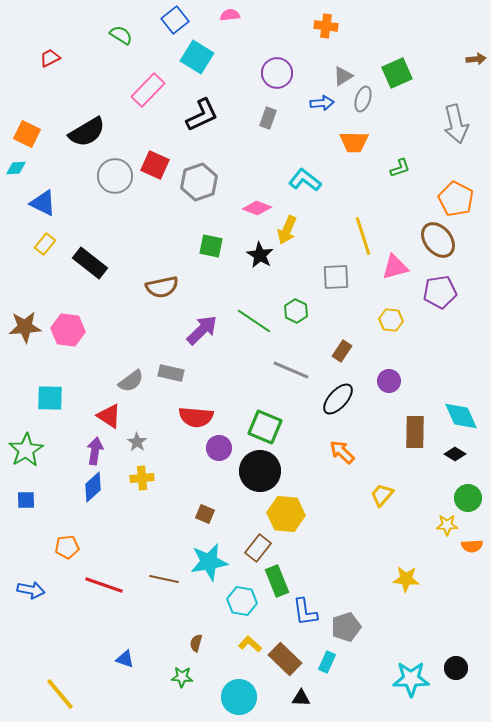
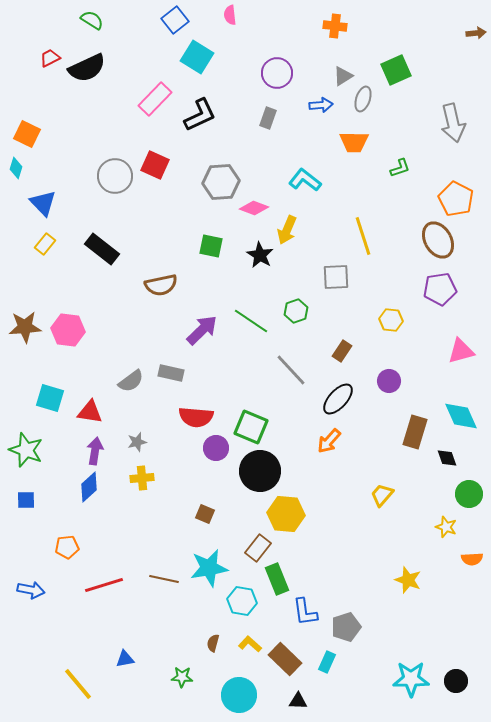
pink semicircle at (230, 15): rotated 90 degrees counterclockwise
orange cross at (326, 26): moved 9 px right
green semicircle at (121, 35): moved 29 px left, 15 px up
brown arrow at (476, 59): moved 26 px up
green square at (397, 73): moved 1 px left, 3 px up
pink rectangle at (148, 90): moved 7 px right, 9 px down
blue arrow at (322, 103): moved 1 px left, 2 px down
black L-shape at (202, 115): moved 2 px left
gray arrow at (456, 124): moved 3 px left, 1 px up
black semicircle at (87, 132): moved 64 px up; rotated 6 degrees clockwise
cyan diamond at (16, 168): rotated 70 degrees counterclockwise
gray hexagon at (199, 182): moved 22 px right; rotated 15 degrees clockwise
blue triangle at (43, 203): rotated 20 degrees clockwise
pink diamond at (257, 208): moved 3 px left
brown ellipse at (438, 240): rotated 9 degrees clockwise
black rectangle at (90, 263): moved 12 px right, 14 px up
pink triangle at (395, 267): moved 66 px right, 84 px down
brown semicircle at (162, 287): moved 1 px left, 2 px up
purple pentagon at (440, 292): moved 3 px up
green hexagon at (296, 311): rotated 15 degrees clockwise
green line at (254, 321): moved 3 px left
gray line at (291, 370): rotated 24 degrees clockwise
cyan square at (50, 398): rotated 16 degrees clockwise
red triangle at (109, 416): moved 19 px left, 4 px up; rotated 24 degrees counterclockwise
green square at (265, 427): moved 14 px left
brown rectangle at (415, 432): rotated 16 degrees clockwise
gray star at (137, 442): rotated 24 degrees clockwise
purple circle at (219, 448): moved 3 px left
green star at (26, 450): rotated 20 degrees counterclockwise
orange arrow at (342, 452): moved 13 px left, 11 px up; rotated 92 degrees counterclockwise
black diamond at (455, 454): moved 8 px left, 4 px down; rotated 40 degrees clockwise
blue diamond at (93, 487): moved 4 px left
green circle at (468, 498): moved 1 px right, 4 px up
yellow star at (447, 525): moved 1 px left, 2 px down; rotated 20 degrees clockwise
orange semicircle at (472, 546): moved 13 px down
cyan star at (209, 562): moved 6 px down
yellow star at (406, 579): moved 2 px right, 1 px down; rotated 16 degrees clockwise
green rectangle at (277, 581): moved 2 px up
red line at (104, 585): rotated 36 degrees counterclockwise
brown semicircle at (196, 643): moved 17 px right
blue triangle at (125, 659): rotated 30 degrees counterclockwise
black circle at (456, 668): moved 13 px down
yellow line at (60, 694): moved 18 px right, 10 px up
cyan circle at (239, 697): moved 2 px up
black triangle at (301, 698): moved 3 px left, 3 px down
